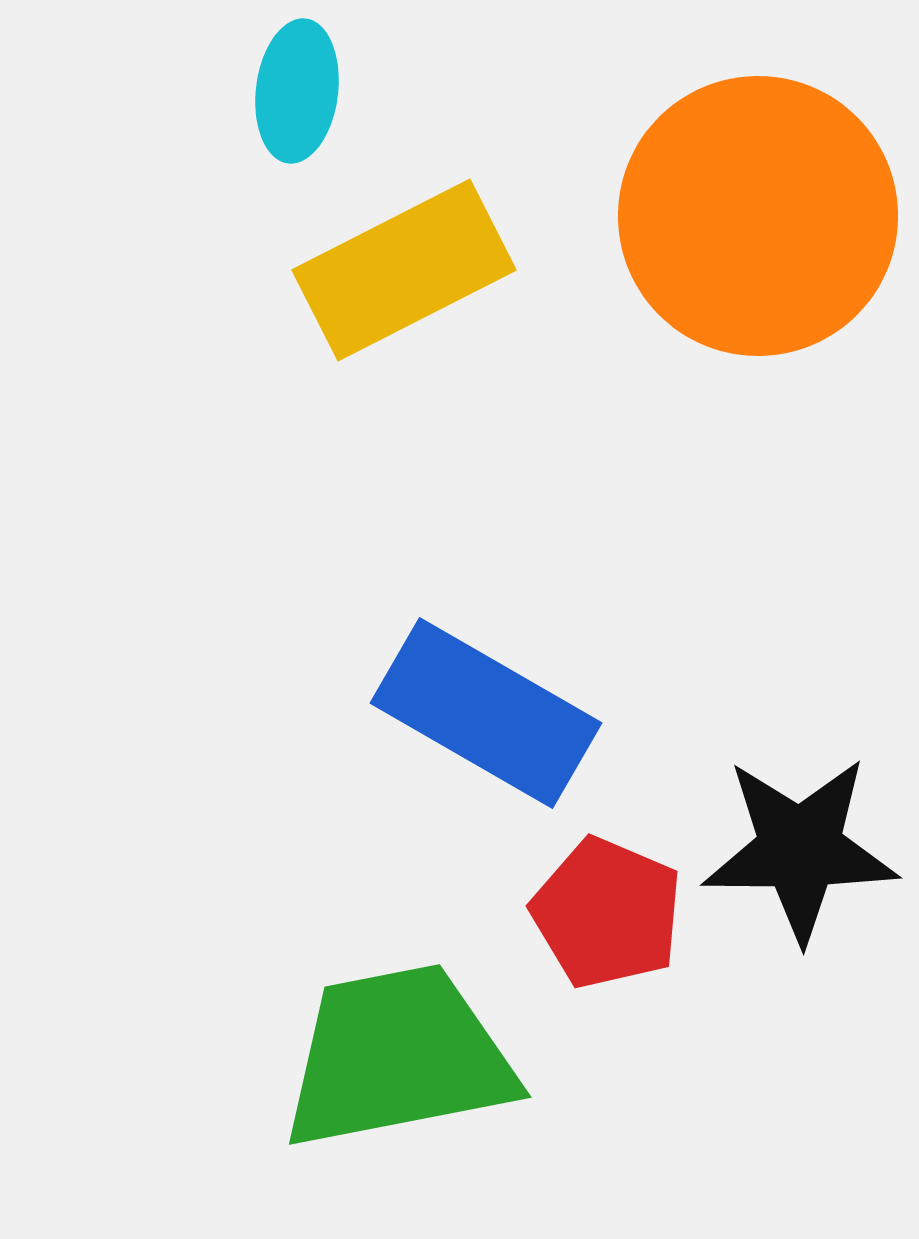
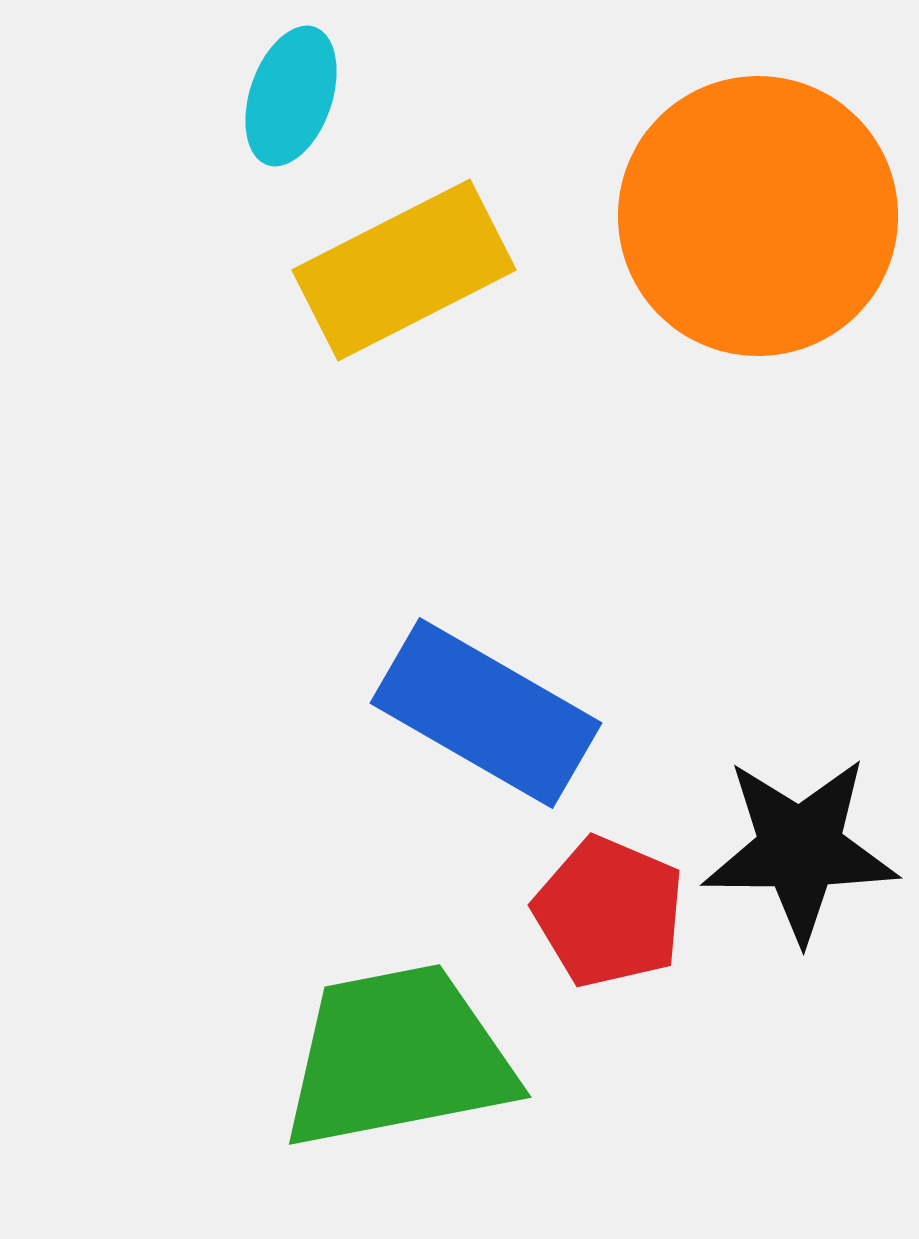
cyan ellipse: moved 6 px left, 5 px down; rotated 12 degrees clockwise
red pentagon: moved 2 px right, 1 px up
